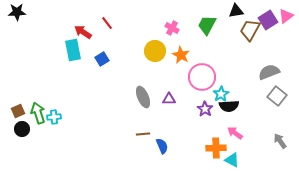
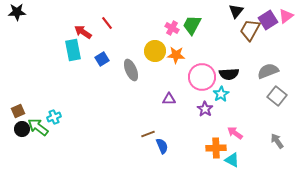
black triangle: rotated 42 degrees counterclockwise
green trapezoid: moved 15 px left
orange star: moved 5 px left; rotated 24 degrees counterclockwise
gray semicircle: moved 1 px left, 1 px up
gray ellipse: moved 12 px left, 27 px up
black semicircle: moved 32 px up
green arrow: moved 14 px down; rotated 35 degrees counterclockwise
cyan cross: rotated 16 degrees counterclockwise
brown line: moved 5 px right; rotated 16 degrees counterclockwise
gray arrow: moved 3 px left
